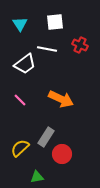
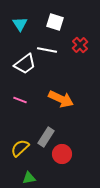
white square: rotated 24 degrees clockwise
red cross: rotated 21 degrees clockwise
white line: moved 1 px down
pink line: rotated 24 degrees counterclockwise
green triangle: moved 8 px left, 1 px down
